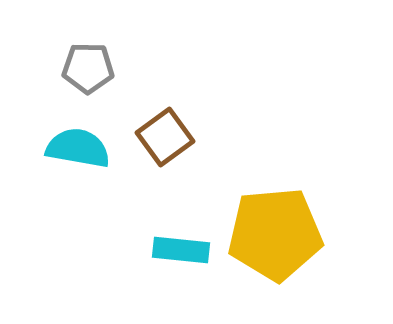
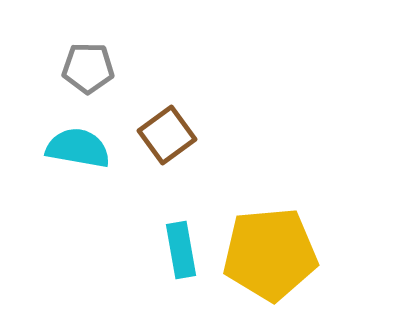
brown square: moved 2 px right, 2 px up
yellow pentagon: moved 5 px left, 20 px down
cyan rectangle: rotated 74 degrees clockwise
